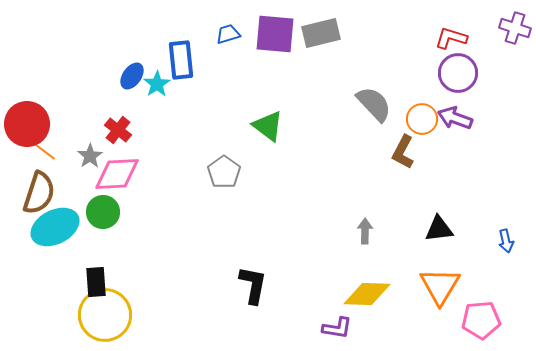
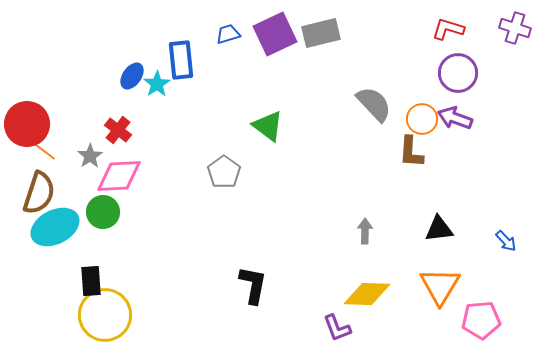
purple square: rotated 30 degrees counterclockwise
red L-shape: moved 3 px left, 9 px up
brown L-shape: moved 8 px right; rotated 24 degrees counterclockwise
pink diamond: moved 2 px right, 2 px down
blue arrow: rotated 30 degrees counterclockwise
black rectangle: moved 5 px left, 1 px up
purple L-shape: rotated 60 degrees clockwise
